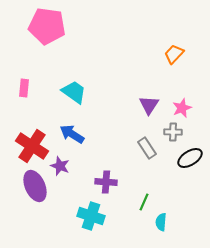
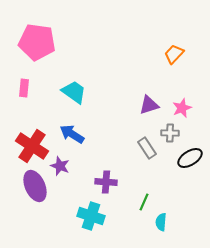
pink pentagon: moved 10 px left, 16 px down
purple triangle: rotated 40 degrees clockwise
gray cross: moved 3 px left, 1 px down
